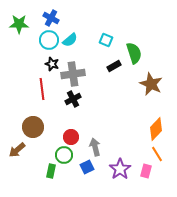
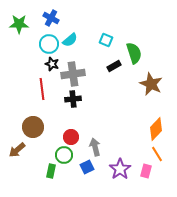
cyan circle: moved 4 px down
black cross: rotated 21 degrees clockwise
